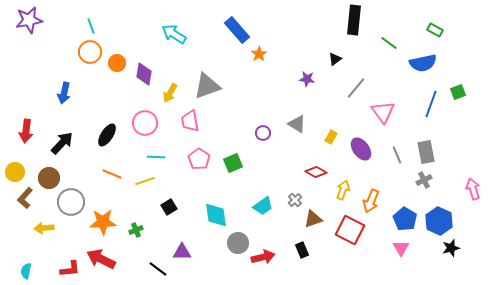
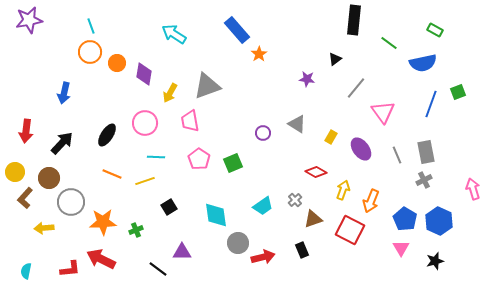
black star at (451, 248): moved 16 px left, 13 px down
